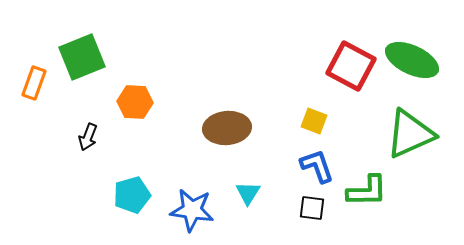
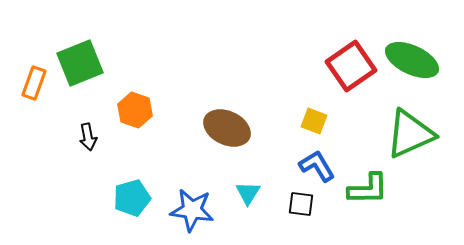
green square: moved 2 px left, 6 px down
red square: rotated 27 degrees clockwise
orange hexagon: moved 8 px down; rotated 16 degrees clockwise
brown ellipse: rotated 30 degrees clockwise
black arrow: rotated 32 degrees counterclockwise
blue L-shape: rotated 12 degrees counterclockwise
green L-shape: moved 1 px right, 2 px up
cyan pentagon: moved 3 px down
black square: moved 11 px left, 4 px up
